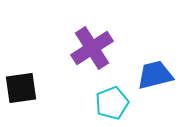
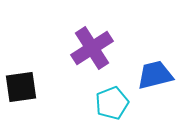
black square: moved 1 px up
